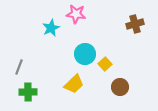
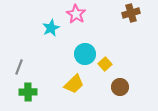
pink star: rotated 24 degrees clockwise
brown cross: moved 4 px left, 11 px up
